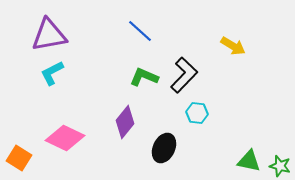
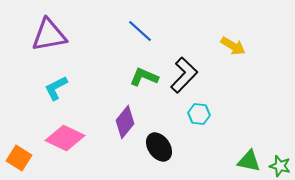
cyan L-shape: moved 4 px right, 15 px down
cyan hexagon: moved 2 px right, 1 px down
black ellipse: moved 5 px left, 1 px up; rotated 60 degrees counterclockwise
